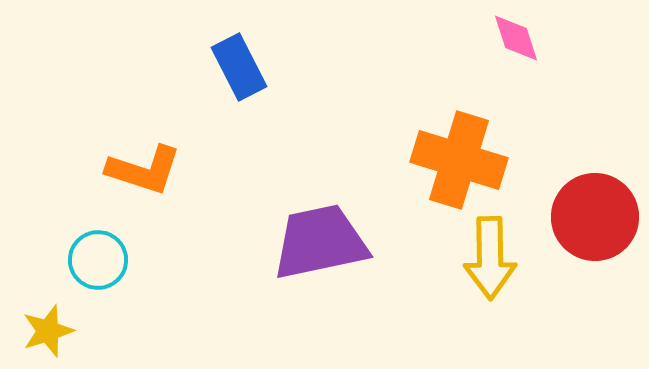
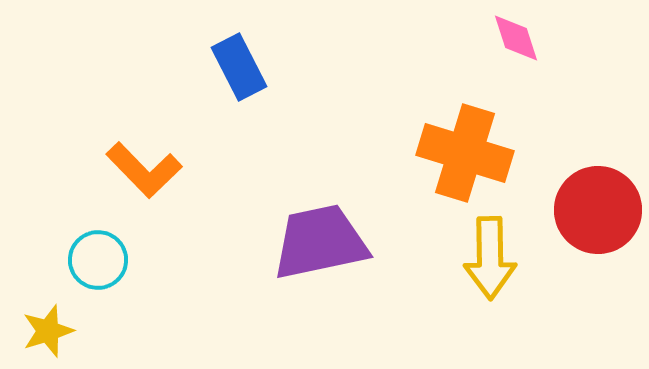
orange cross: moved 6 px right, 7 px up
orange L-shape: rotated 28 degrees clockwise
red circle: moved 3 px right, 7 px up
